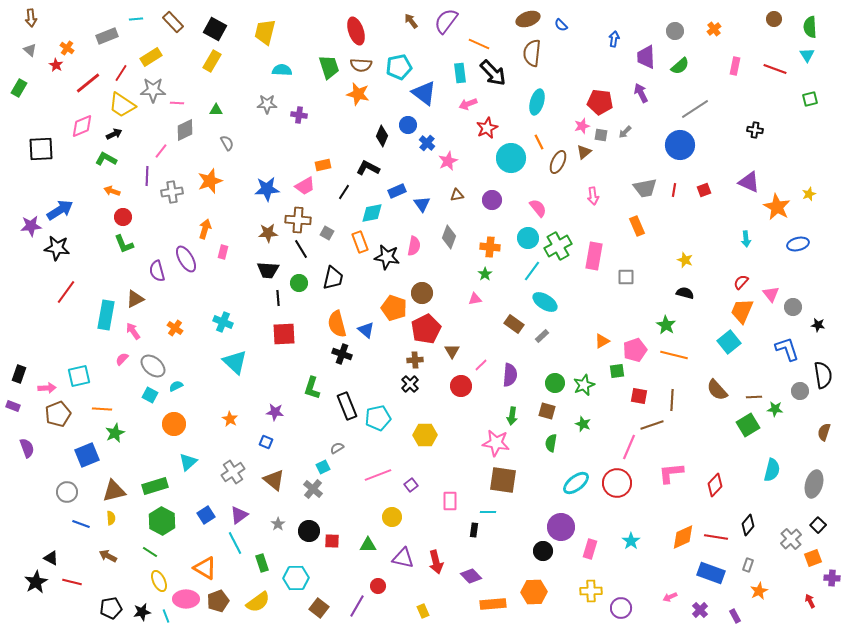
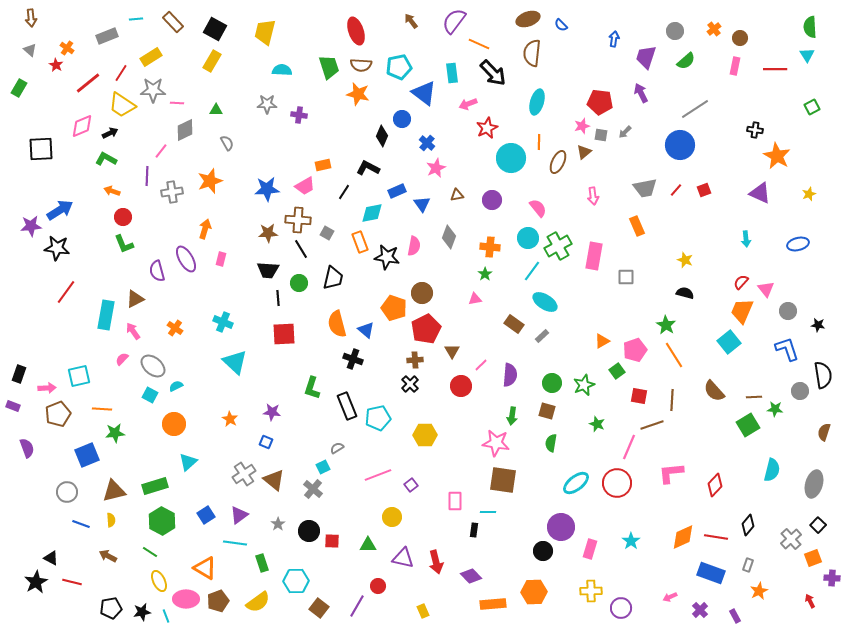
brown circle at (774, 19): moved 34 px left, 19 px down
purple semicircle at (446, 21): moved 8 px right
purple trapezoid at (646, 57): rotated 20 degrees clockwise
green semicircle at (680, 66): moved 6 px right, 5 px up
red line at (775, 69): rotated 20 degrees counterclockwise
cyan rectangle at (460, 73): moved 8 px left
green square at (810, 99): moved 2 px right, 8 px down; rotated 14 degrees counterclockwise
blue circle at (408, 125): moved 6 px left, 6 px up
black arrow at (114, 134): moved 4 px left, 1 px up
orange line at (539, 142): rotated 28 degrees clockwise
pink star at (448, 161): moved 12 px left, 7 px down
purple triangle at (749, 182): moved 11 px right, 11 px down
red line at (674, 190): moved 2 px right; rotated 32 degrees clockwise
orange star at (777, 207): moved 51 px up
pink rectangle at (223, 252): moved 2 px left, 7 px down
pink triangle at (771, 294): moved 5 px left, 5 px up
gray circle at (793, 307): moved 5 px left, 4 px down
black cross at (342, 354): moved 11 px right, 5 px down
orange line at (674, 355): rotated 44 degrees clockwise
green square at (617, 371): rotated 28 degrees counterclockwise
green circle at (555, 383): moved 3 px left
brown semicircle at (717, 390): moved 3 px left, 1 px down
purple star at (275, 412): moved 3 px left
green star at (583, 424): moved 14 px right
green star at (115, 433): rotated 18 degrees clockwise
gray cross at (233, 472): moved 11 px right, 2 px down
pink rectangle at (450, 501): moved 5 px right
yellow semicircle at (111, 518): moved 2 px down
cyan line at (235, 543): rotated 55 degrees counterclockwise
cyan hexagon at (296, 578): moved 3 px down
